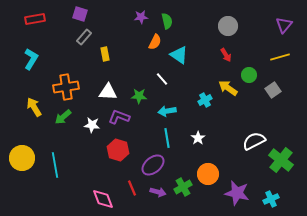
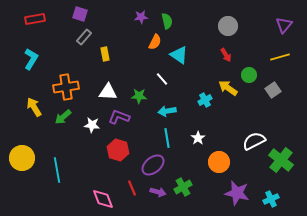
cyan line at (55, 165): moved 2 px right, 5 px down
orange circle at (208, 174): moved 11 px right, 12 px up
